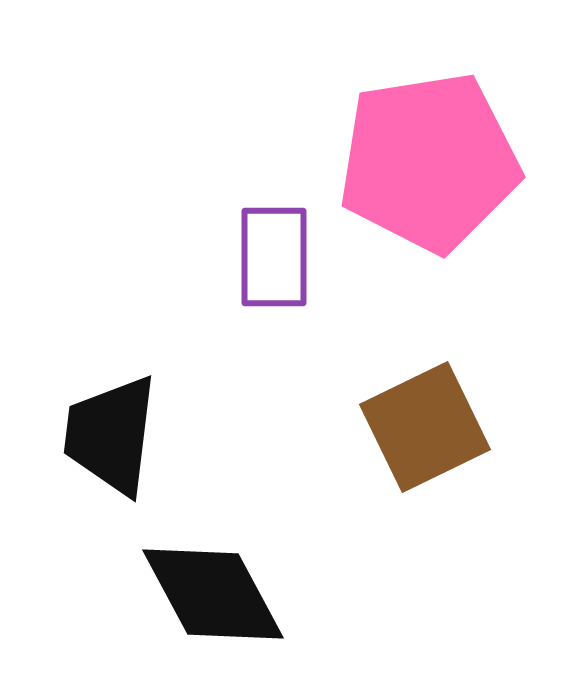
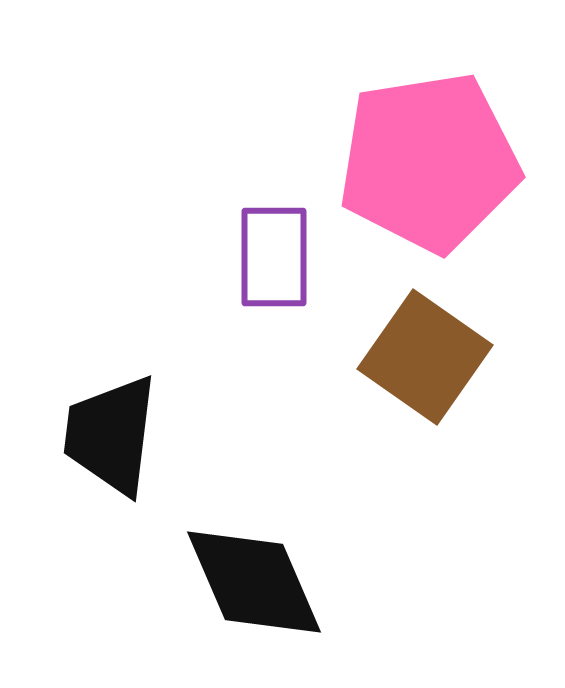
brown square: moved 70 px up; rotated 29 degrees counterclockwise
black diamond: moved 41 px right, 12 px up; rotated 5 degrees clockwise
